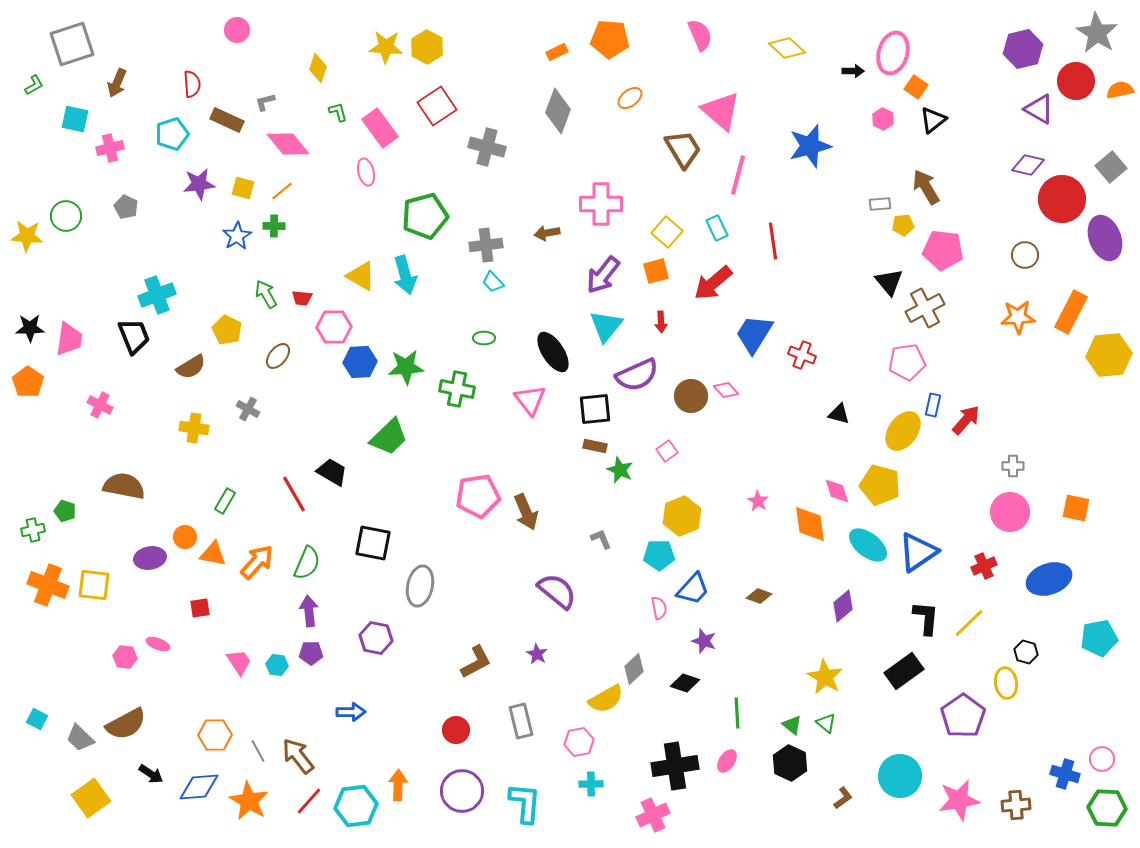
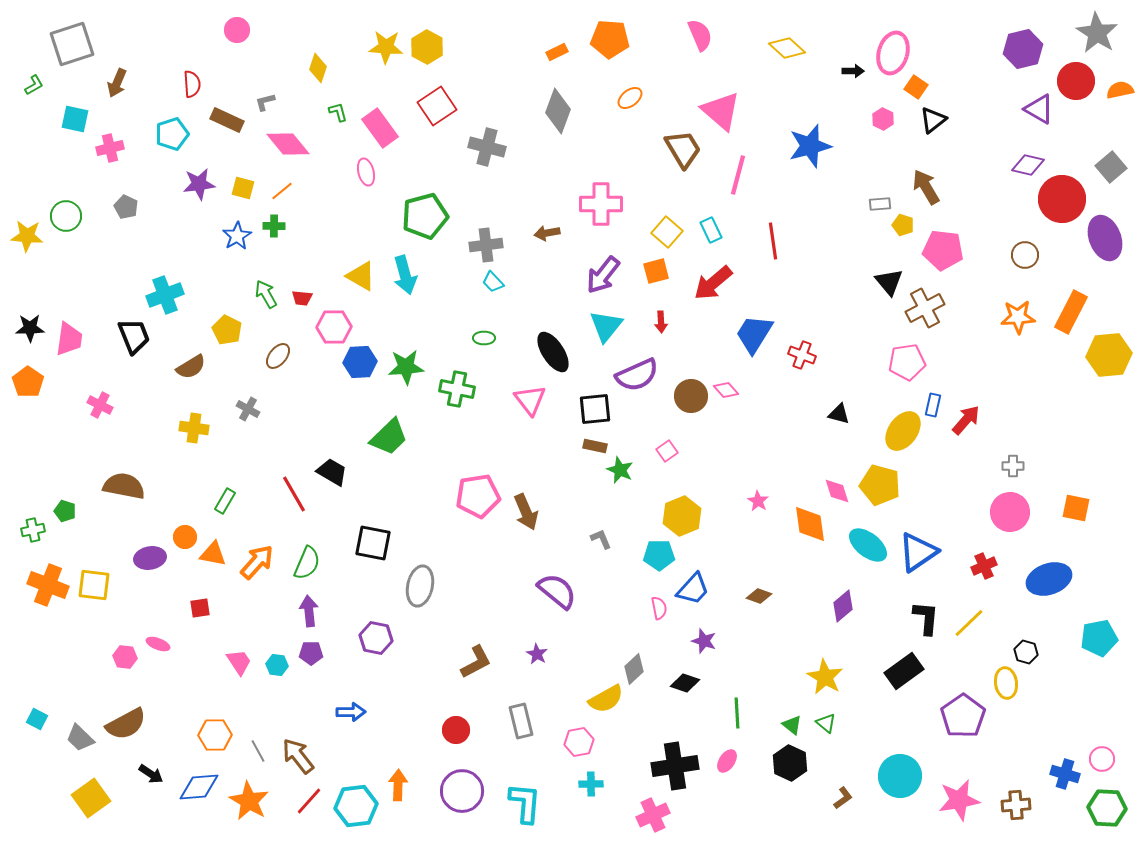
yellow pentagon at (903, 225): rotated 25 degrees clockwise
cyan rectangle at (717, 228): moved 6 px left, 2 px down
cyan cross at (157, 295): moved 8 px right
